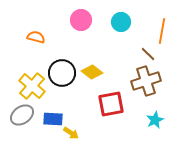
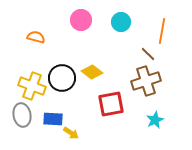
black circle: moved 5 px down
yellow cross: rotated 20 degrees counterclockwise
gray ellipse: rotated 65 degrees counterclockwise
